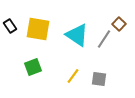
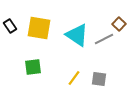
yellow square: moved 1 px right, 1 px up
gray line: rotated 30 degrees clockwise
green square: rotated 12 degrees clockwise
yellow line: moved 1 px right, 2 px down
